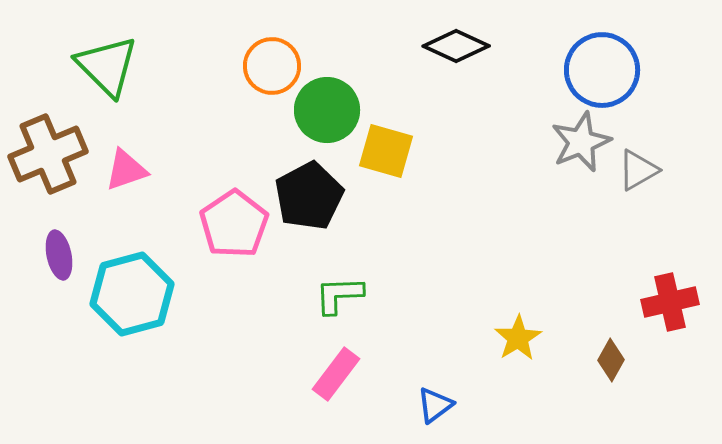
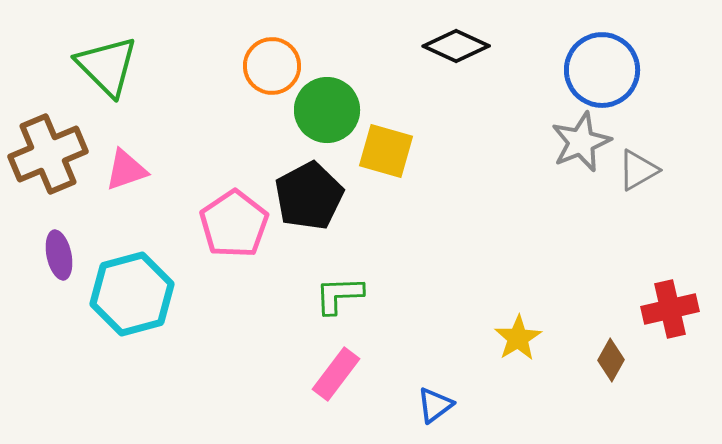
red cross: moved 7 px down
